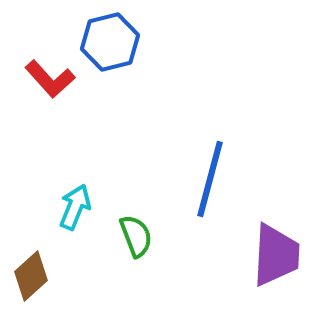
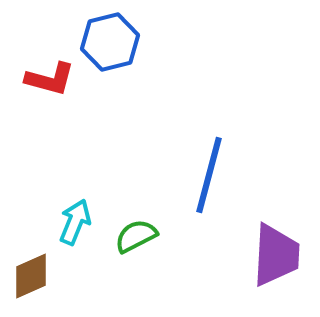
red L-shape: rotated 33 degrees counterclockwise
blue line: moved 1 px left, 4 px up
cyan arrow: moved 15 px down
green semicircle: rotated 96 degrees counterclockwise
brown diamond: rotated 18 degrees clockwise
